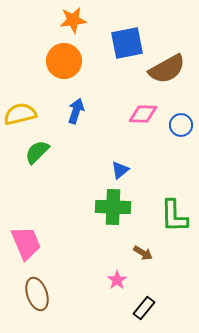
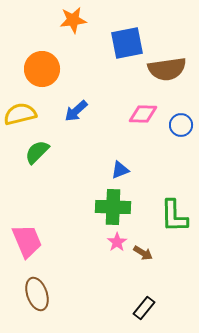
orange circle: moved 22 px left, 8 px down
brown semicircle: rotated 21 degrees clockwise
blue arrow: rotated 150 degrees counterclockwise
blue triangle: rotated 18 degrees clockwise
pink trapezoid: moved 1 px right, 2 px up
pink star: moved 38 px up
